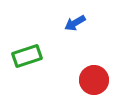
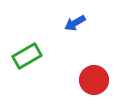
green rectangle: rotated 12 degrees counterclockwise
